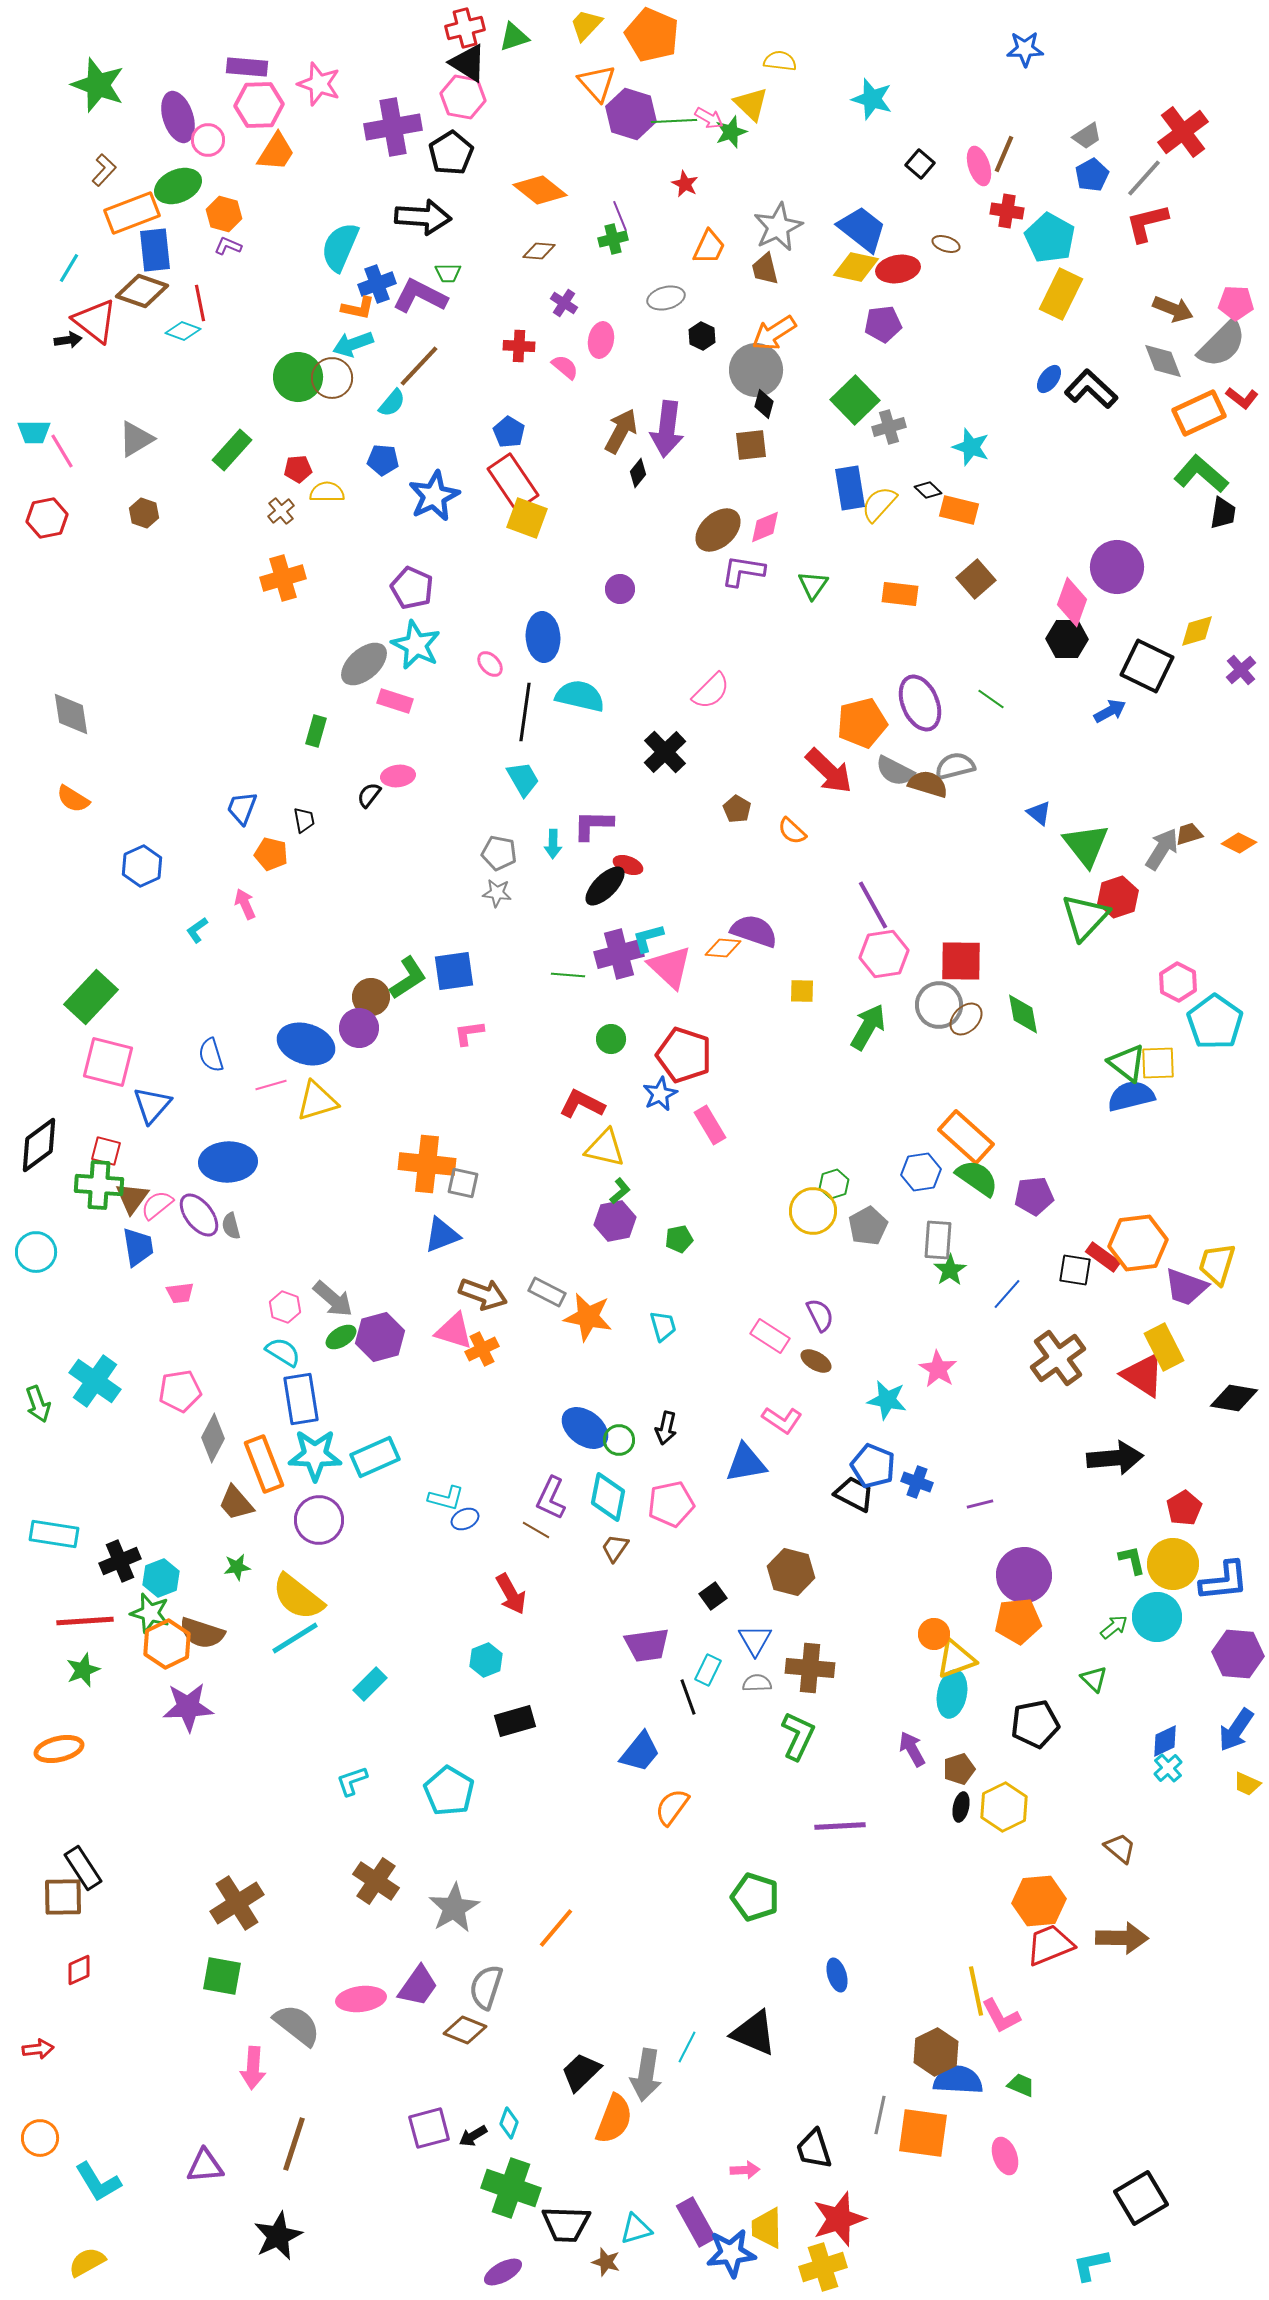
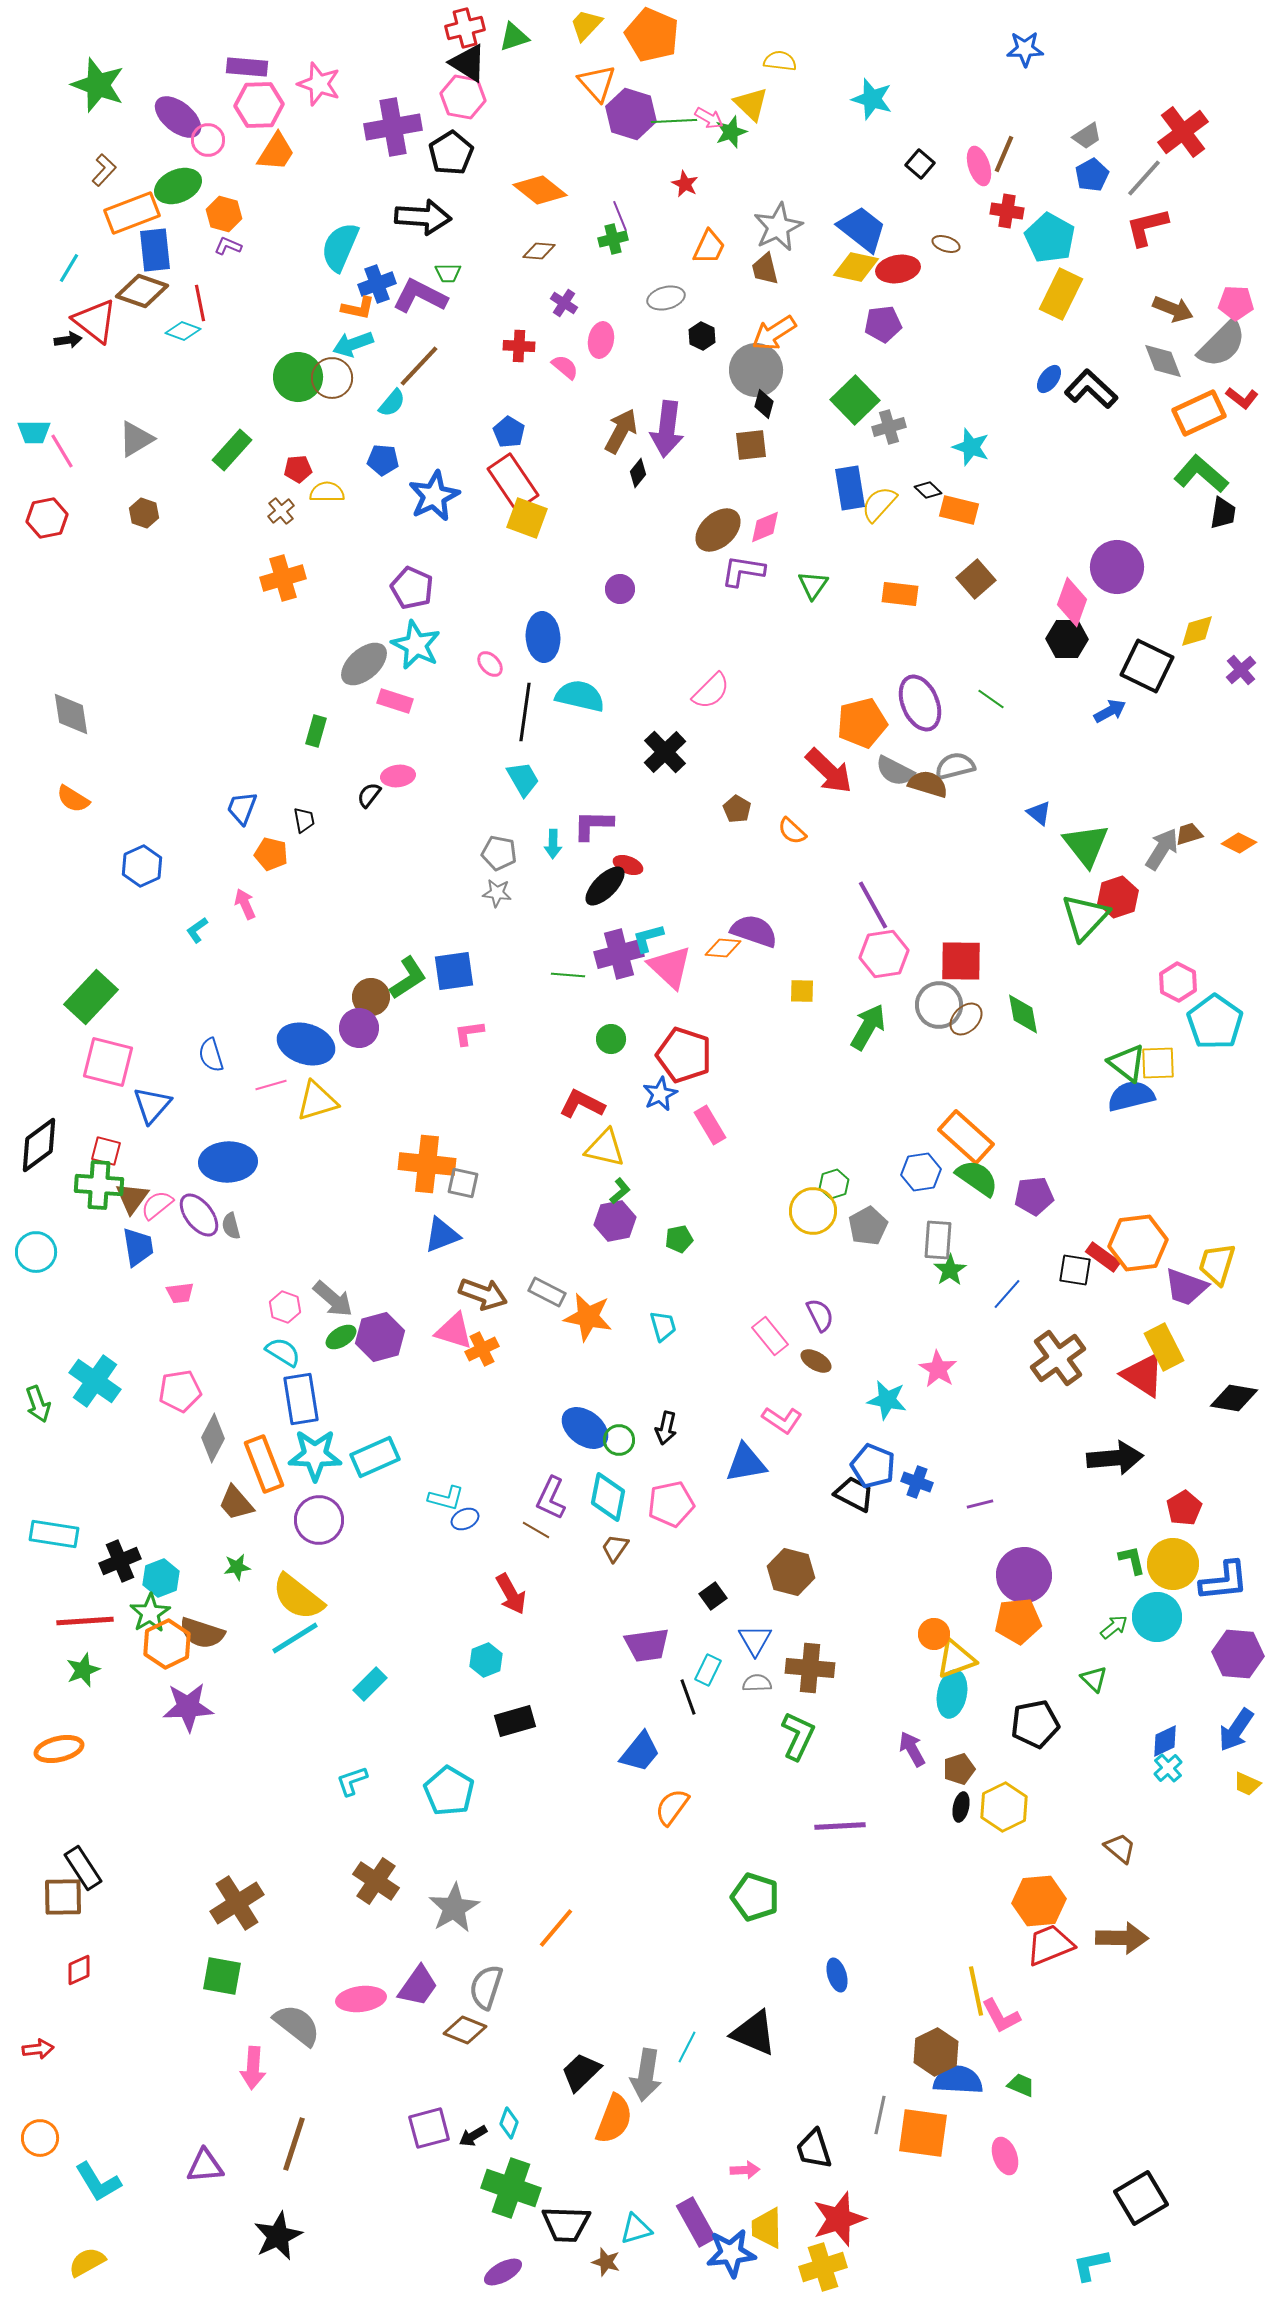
purple ellipse at (178, 117): rotated 33 degrees counterclockwise
red L-shape at (1147, 223): moved 4 px down
pink rectangle at (770, 1336): rotated 18 degrees clockwise
green star at (150, 1613): rotated 24 degrees clockwise
